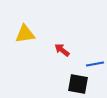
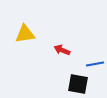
red arrow: rotated 14 degrees counterclockwise
